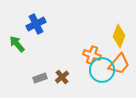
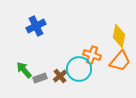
blue cross: moved 2 px down
yellow diamond: rotated 10 degrees counterclockwise
green arrow: moved 7 px right, 26 px down
orange trapezoid: moved 1 px right, 3 px up
cyan circle: moved 23 px left, 1 px up
brown cross: moved 2 px left, 1 px up
